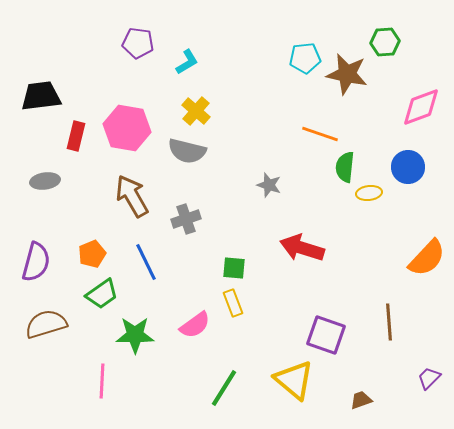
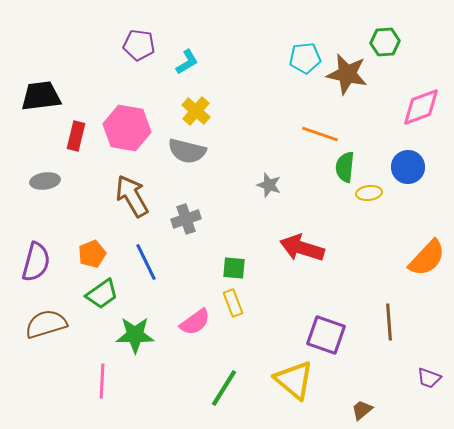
purple pentagon: moved 1 px right, 2 px down
pink semicircle: moved 3 px up
purple trapezoid: rotated 115 degrees counterclockwise
brown trapezoid: moved 1 px right, 10 px down; rotated 20 degrees counterclockwise
